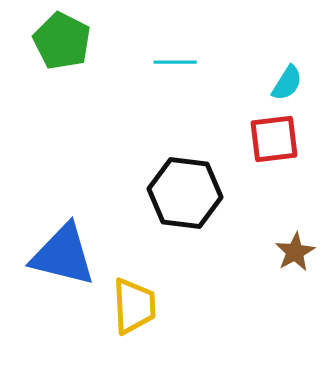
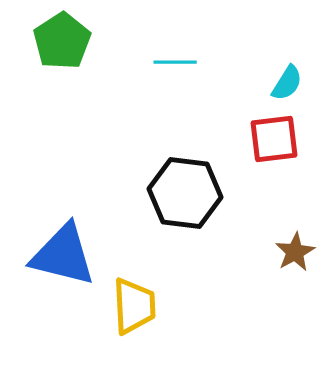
green pentagon: rotated 12 degrees clockwise
